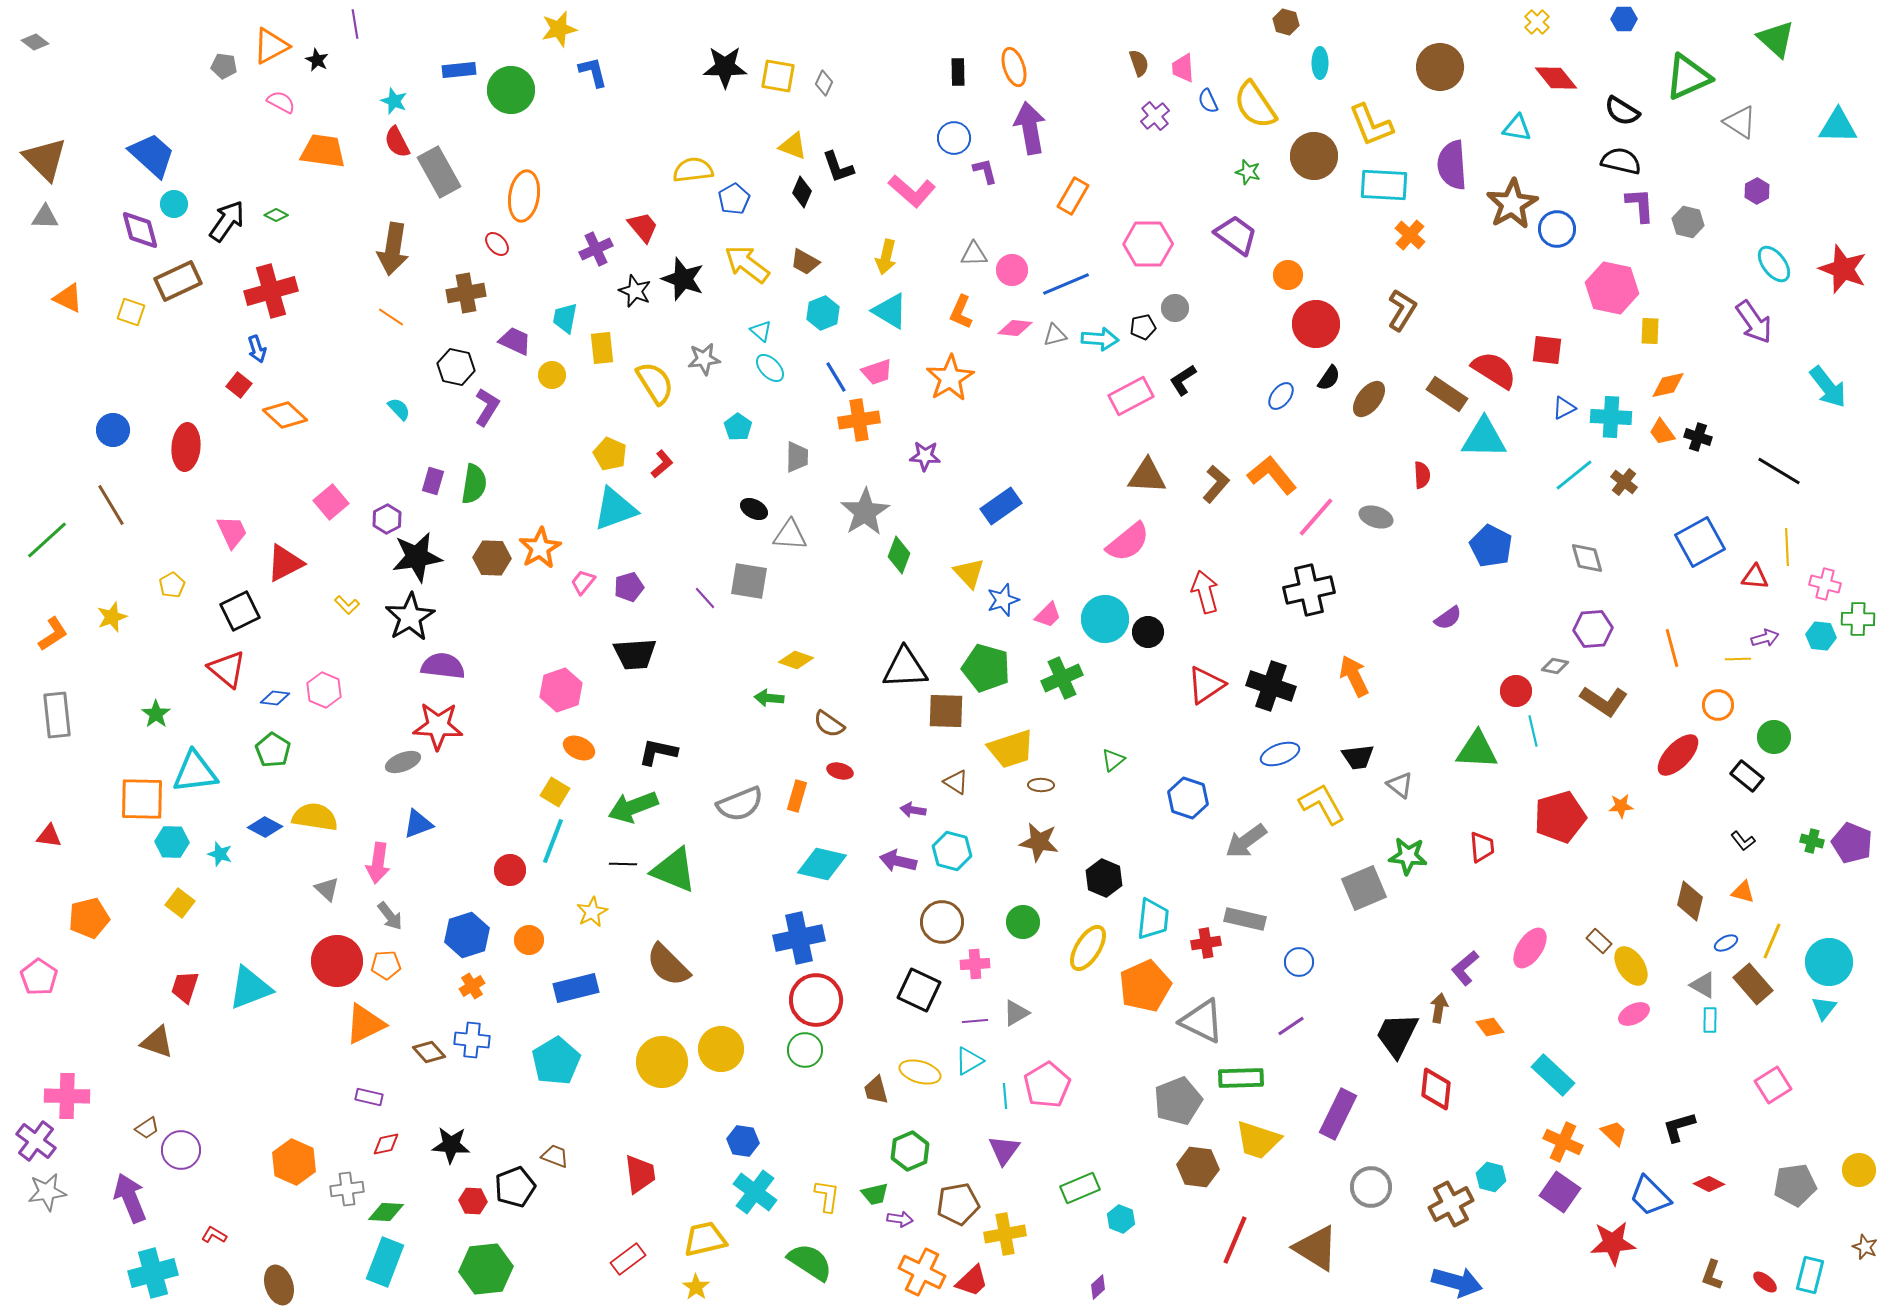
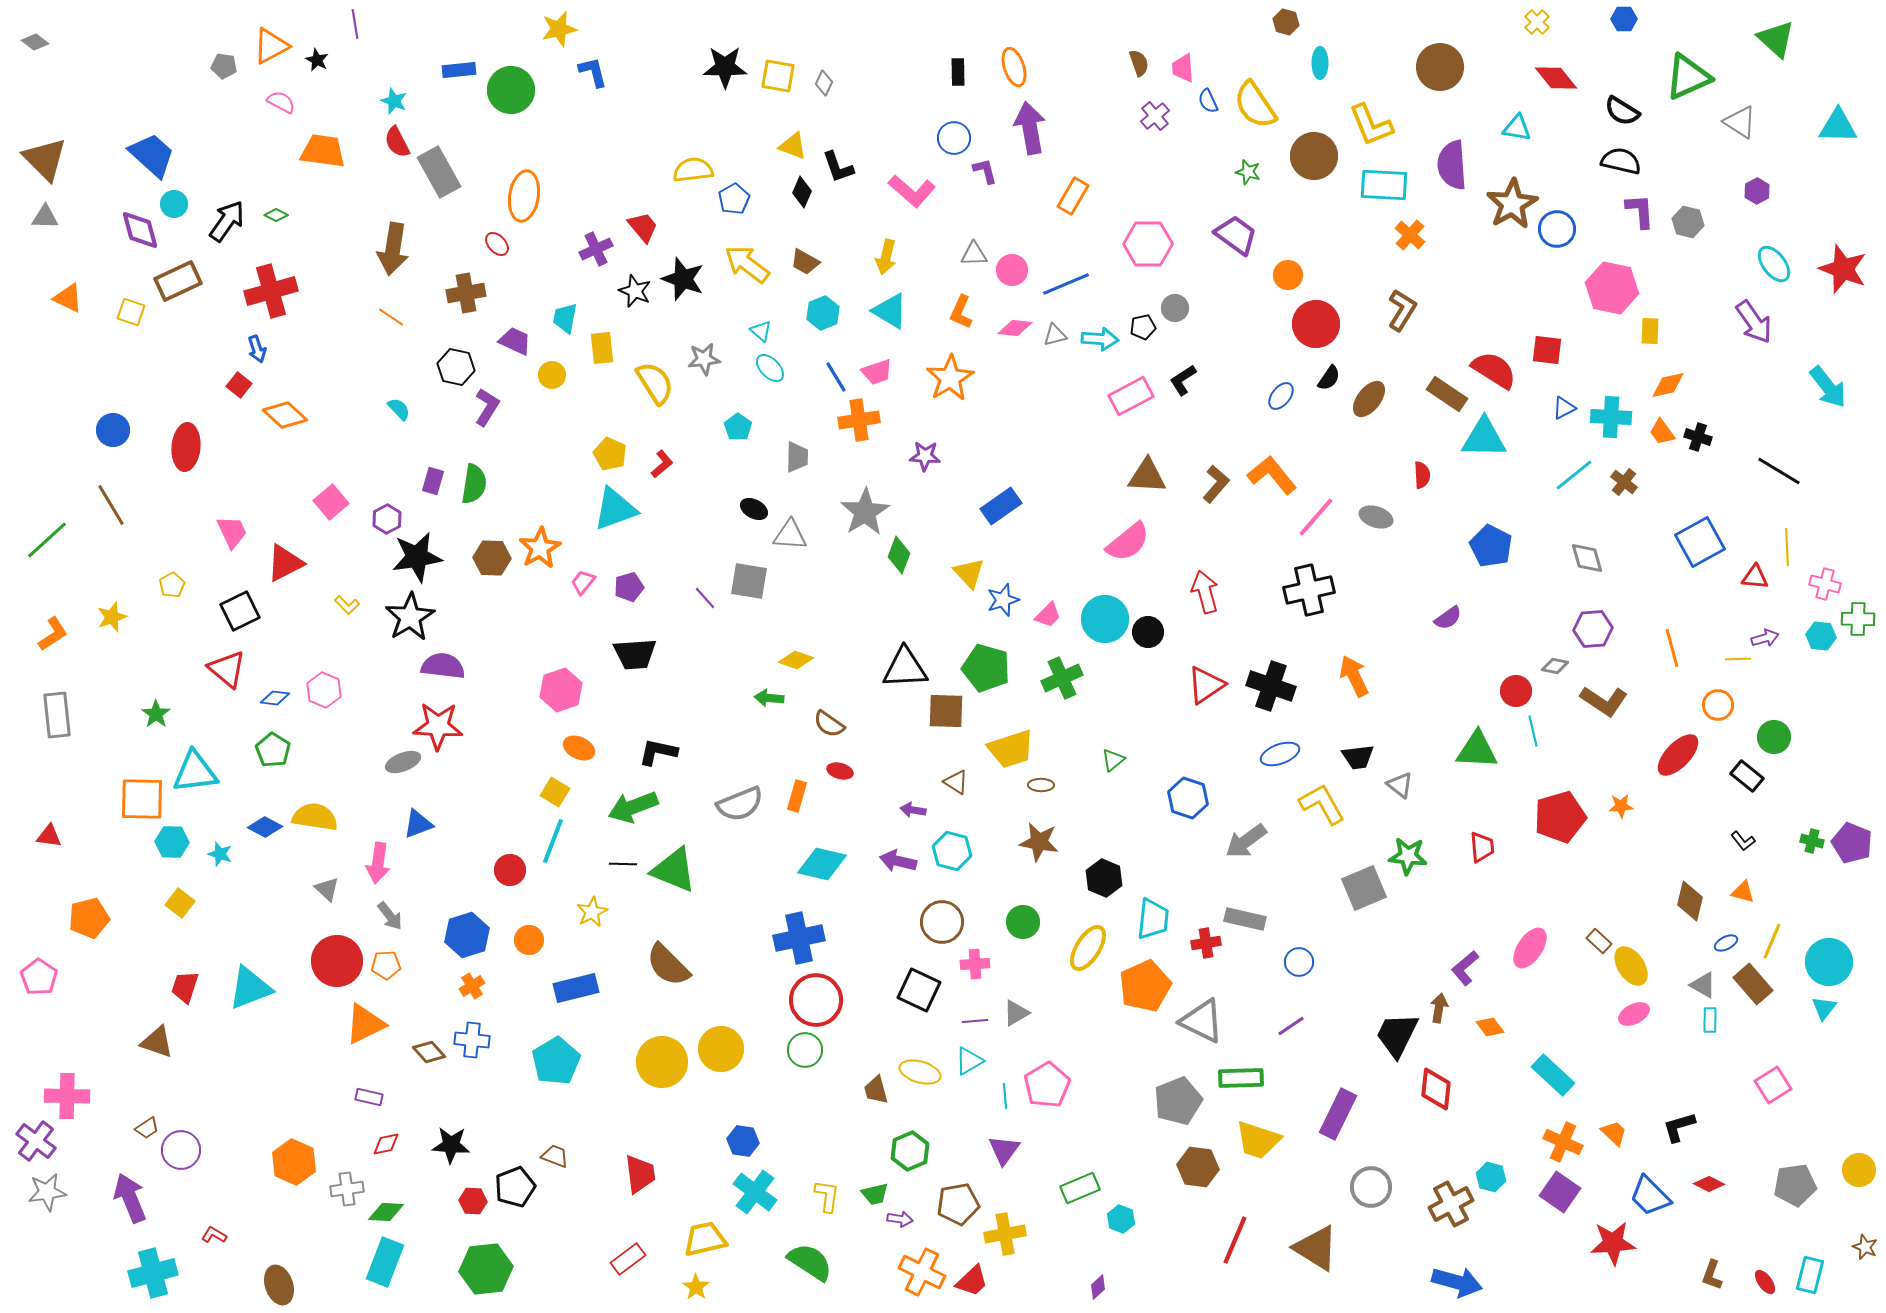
purple L-shape at (1640, 205): moved 6 px down
red ellipse at (1765, 1282): rotated 15 degrees clockwise
